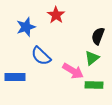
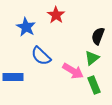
blue star: rotated 24 degrees counterclockwise
blue rectangle: moved 2 px left
green rectangle: rotated 66 degrees clockwise
